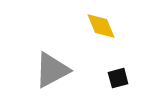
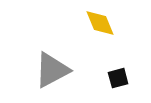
yellow diamond: moved 1 px left, 3 px up
